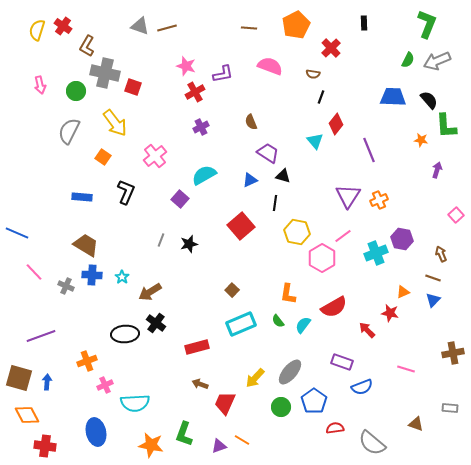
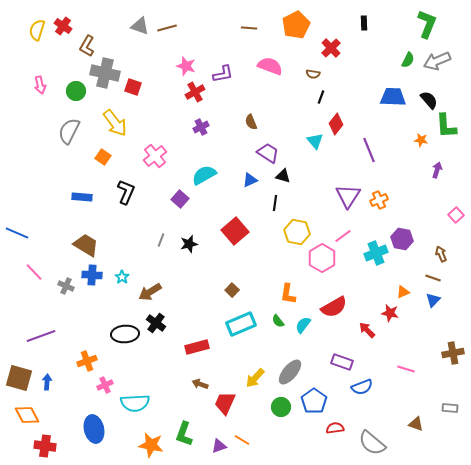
red square at (241, 226): moved 6 px left, 5 px down
blue ellipse at (96, 432): moved 2 px left, 3 px up
